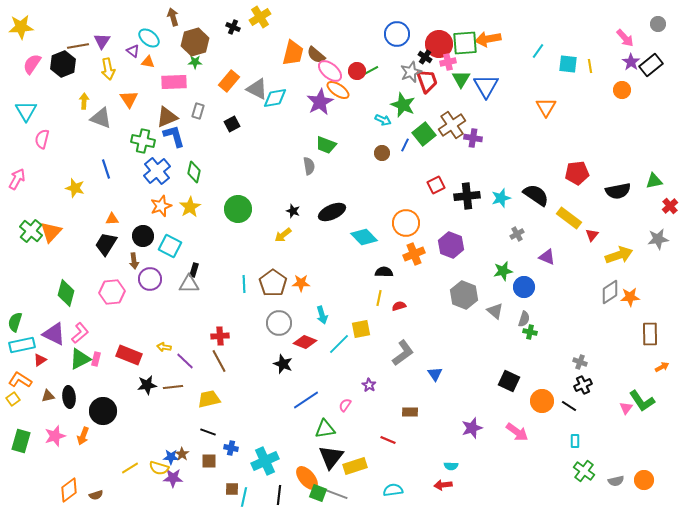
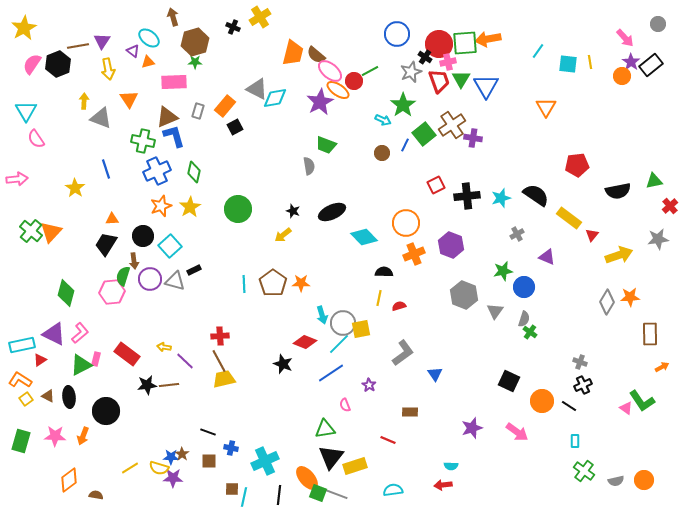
yellow star at (21, 27): moved 3 px right, 1 px down; rotated 25 degrees counterclockwise
orange triangle at (148, 62): rotated 24 degrees counterclockwise
black hexagon at (63, 64): moved 5 px left
yellow line at (590, 66): moved 4 px up
red circle at (357, 71): moved 3 px left, 10 px down
orange rectangle at (229, 81): moved 4 px left, 25 px down
red trapezoid at (427, 81): moved 12 px right
orange circle at (622, 90): moved 14 px up
green star at (403, 105): rotated 15 degrees clockwise
black square at (232, 124): moved 3 px right, 3 px down
pink semicircle at (42, 139): moved 6 px left; rotated 48 degrees counterclockwise
blue cross at (157, 171): rotated 16 degrees clockwise
red pentagon at (577, 173): moved 8 px up
pink arrow at (17, 179): rotated 55 degrees clockwise
yellow star at (75, 188): rotated 18 degrees clockwise
cyan square at (170, 246): rotated 20 degrees clockwise
black rectangle at (194, 270): rotated 48 degrees clockwise
gray triangle at (189, 284): moved 14 px left, 3 px up; rotated 15 degrees clockwise
gray diamond at (610, 292): moved 3 px left, 10 px down; rotated 25 degrees counterclockwise
gray triangle at (495, 311): rotated 24 degrees clockwise
green semicircle at (15, 322): moved 108 px right, 46 px up
gray circle at (279, 323): moved 64 px right
green cross at (530, 332): rotated 24 degrees clockwise
red rectangle at (129, 355): moved 2 px left, 1 px up; rotated 15 degrees clockwise
green triangle at (80, 359): moved 1 px right, 6 px down
brown line at (173, 387): moved 4 px left, 2 px up
brown triangle at (48, 396): rotated 40 degrees clockwise
yellow square at (13, 399): moved 13 px right
yellow trapezoid at (209, 399): moved 15 px right, 20 px up
blue line at (306, 400): moved 25 px right, 27 px up
pink semicircle at (345, 405): rotated 56 degrees counterclockwise
pink triangle at (626, 408): rotated 32 degrees counterclockwise
black circle at (103, 411): moved 3 px right
pink star at (55, 436): rotated 20 degrees clockwise
orange diamond at (69, 490): moved 10 px up
brown semicircle at (96, 495): rotated 152 degrees counterclockwise
